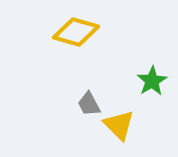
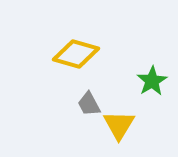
yellow diamond: moved 22 px down
yellow triangle: rotated 16 degrees clockwise
